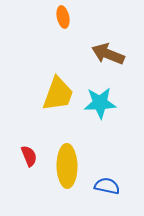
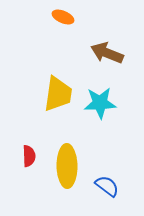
orange ellipse: rotated 55 degrees counterclockwise
brown arrow: moved 1 px left, 1 px up
yellow trapezoid: rotated 12 degrees counterclockwise
red semicircle: rotated 20 degrees clockwise
blue semicircle: rotated 25 degrees clockwise
